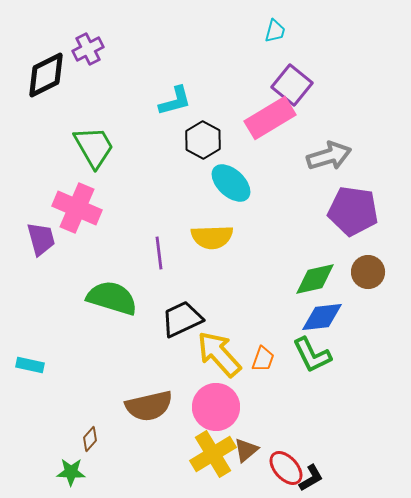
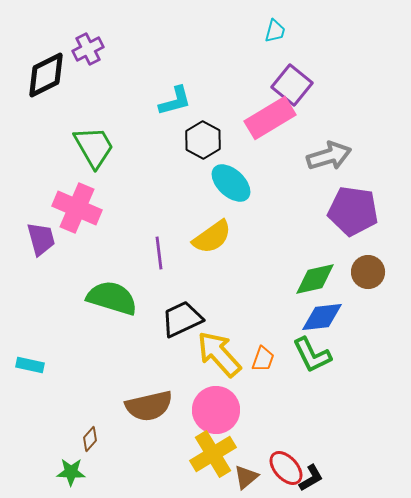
yellow semicircle: rotated 33 degrees counterclockwise
pink circle: moved 3 px down
brown triangle: moved 27 px down
